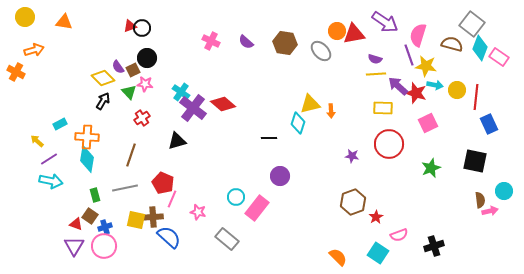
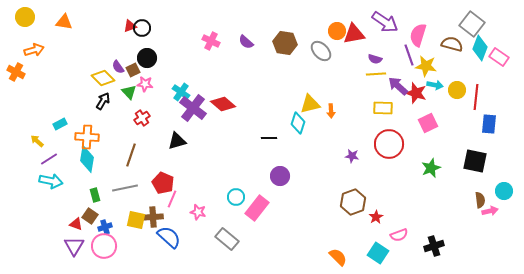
blue rectangle at (489, 124): rotated 30 degrees clockwise
